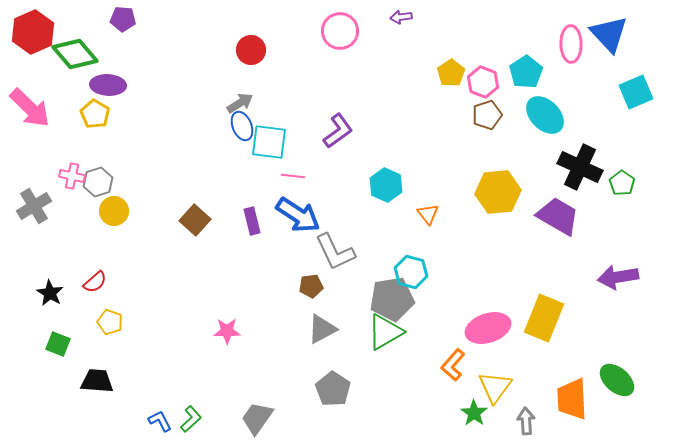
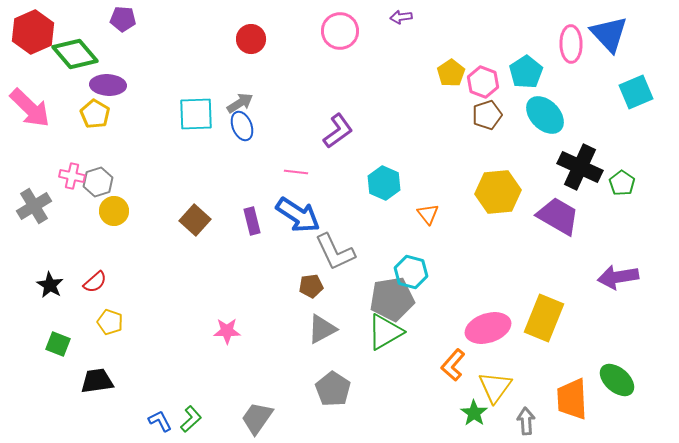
red circle at (251, 50): moved 11 px up
cyan square at (269, 142): moved 73 px left, 28 px up; rotated 9 degrees counterclockwise
pink line at (293, 176): moved 3 px right, 4 px up
cyan hexagon at (386, 185): moved 2 px left, 2 px up
black star at (50, 293): moved 8 px up
black trapezoid at (97, 381): rotated 12 degrees counterclockwise
